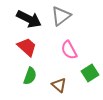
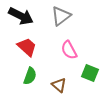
black arrow: moved 8 px left, 3 px up
green square: rotated 36 degrees counterclockwise
